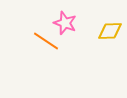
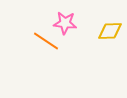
pink star: rotated 15 degrees counterclockwise
